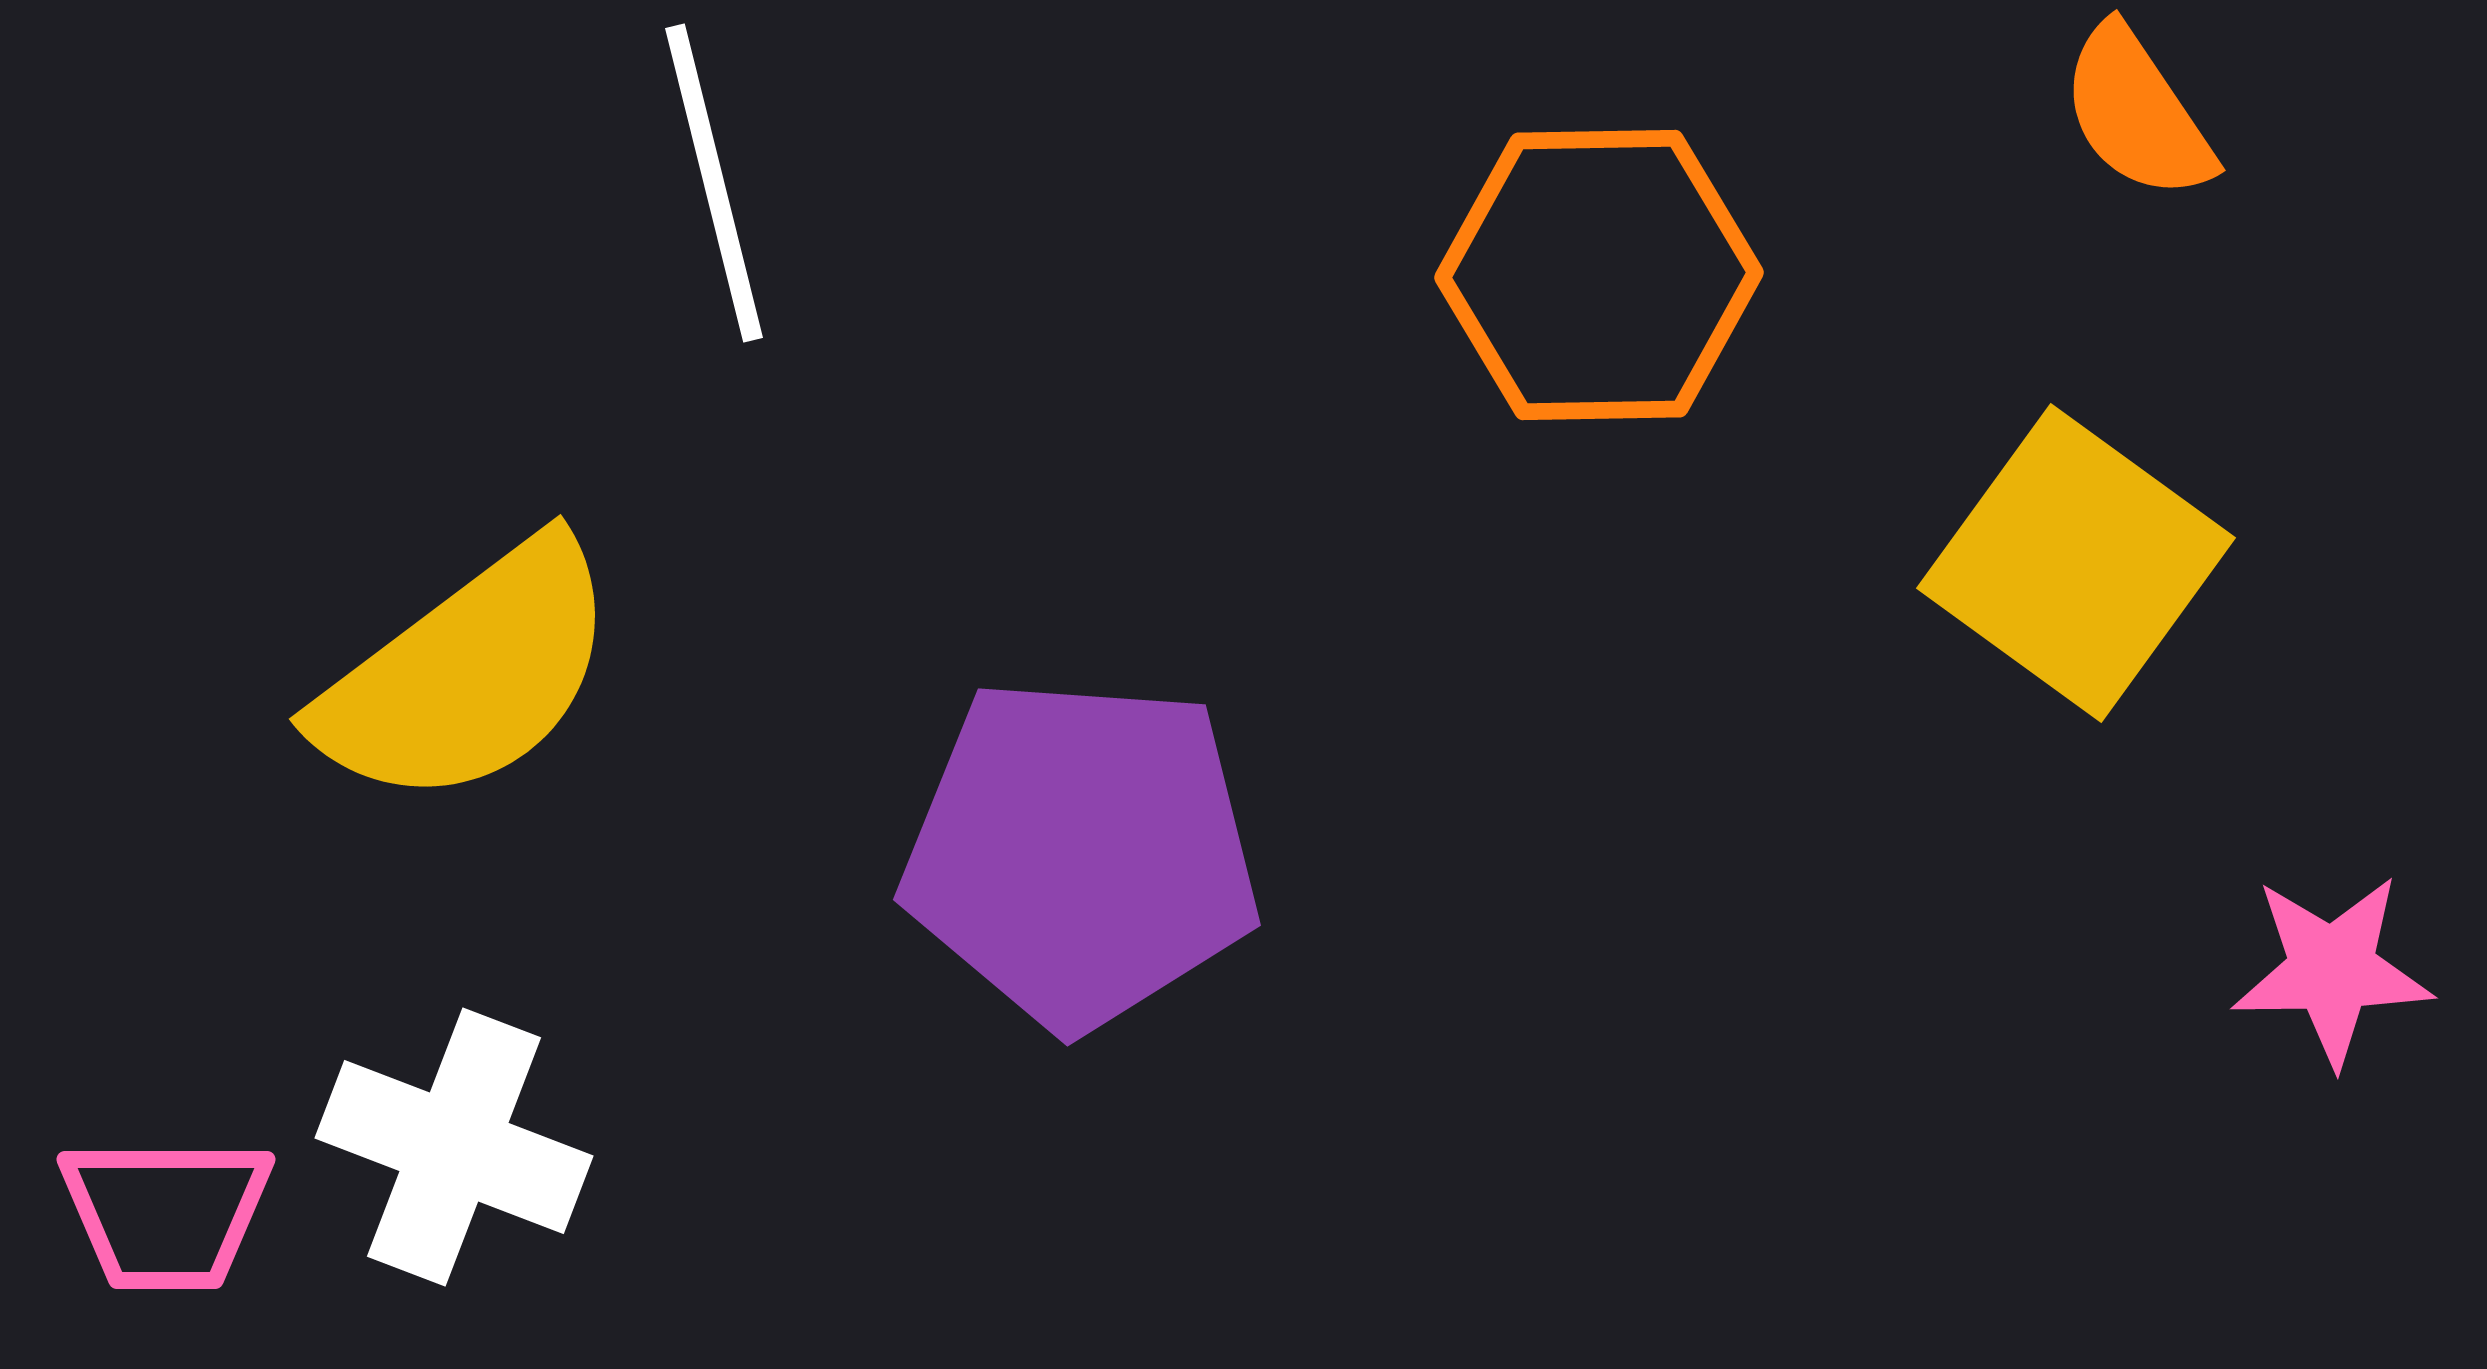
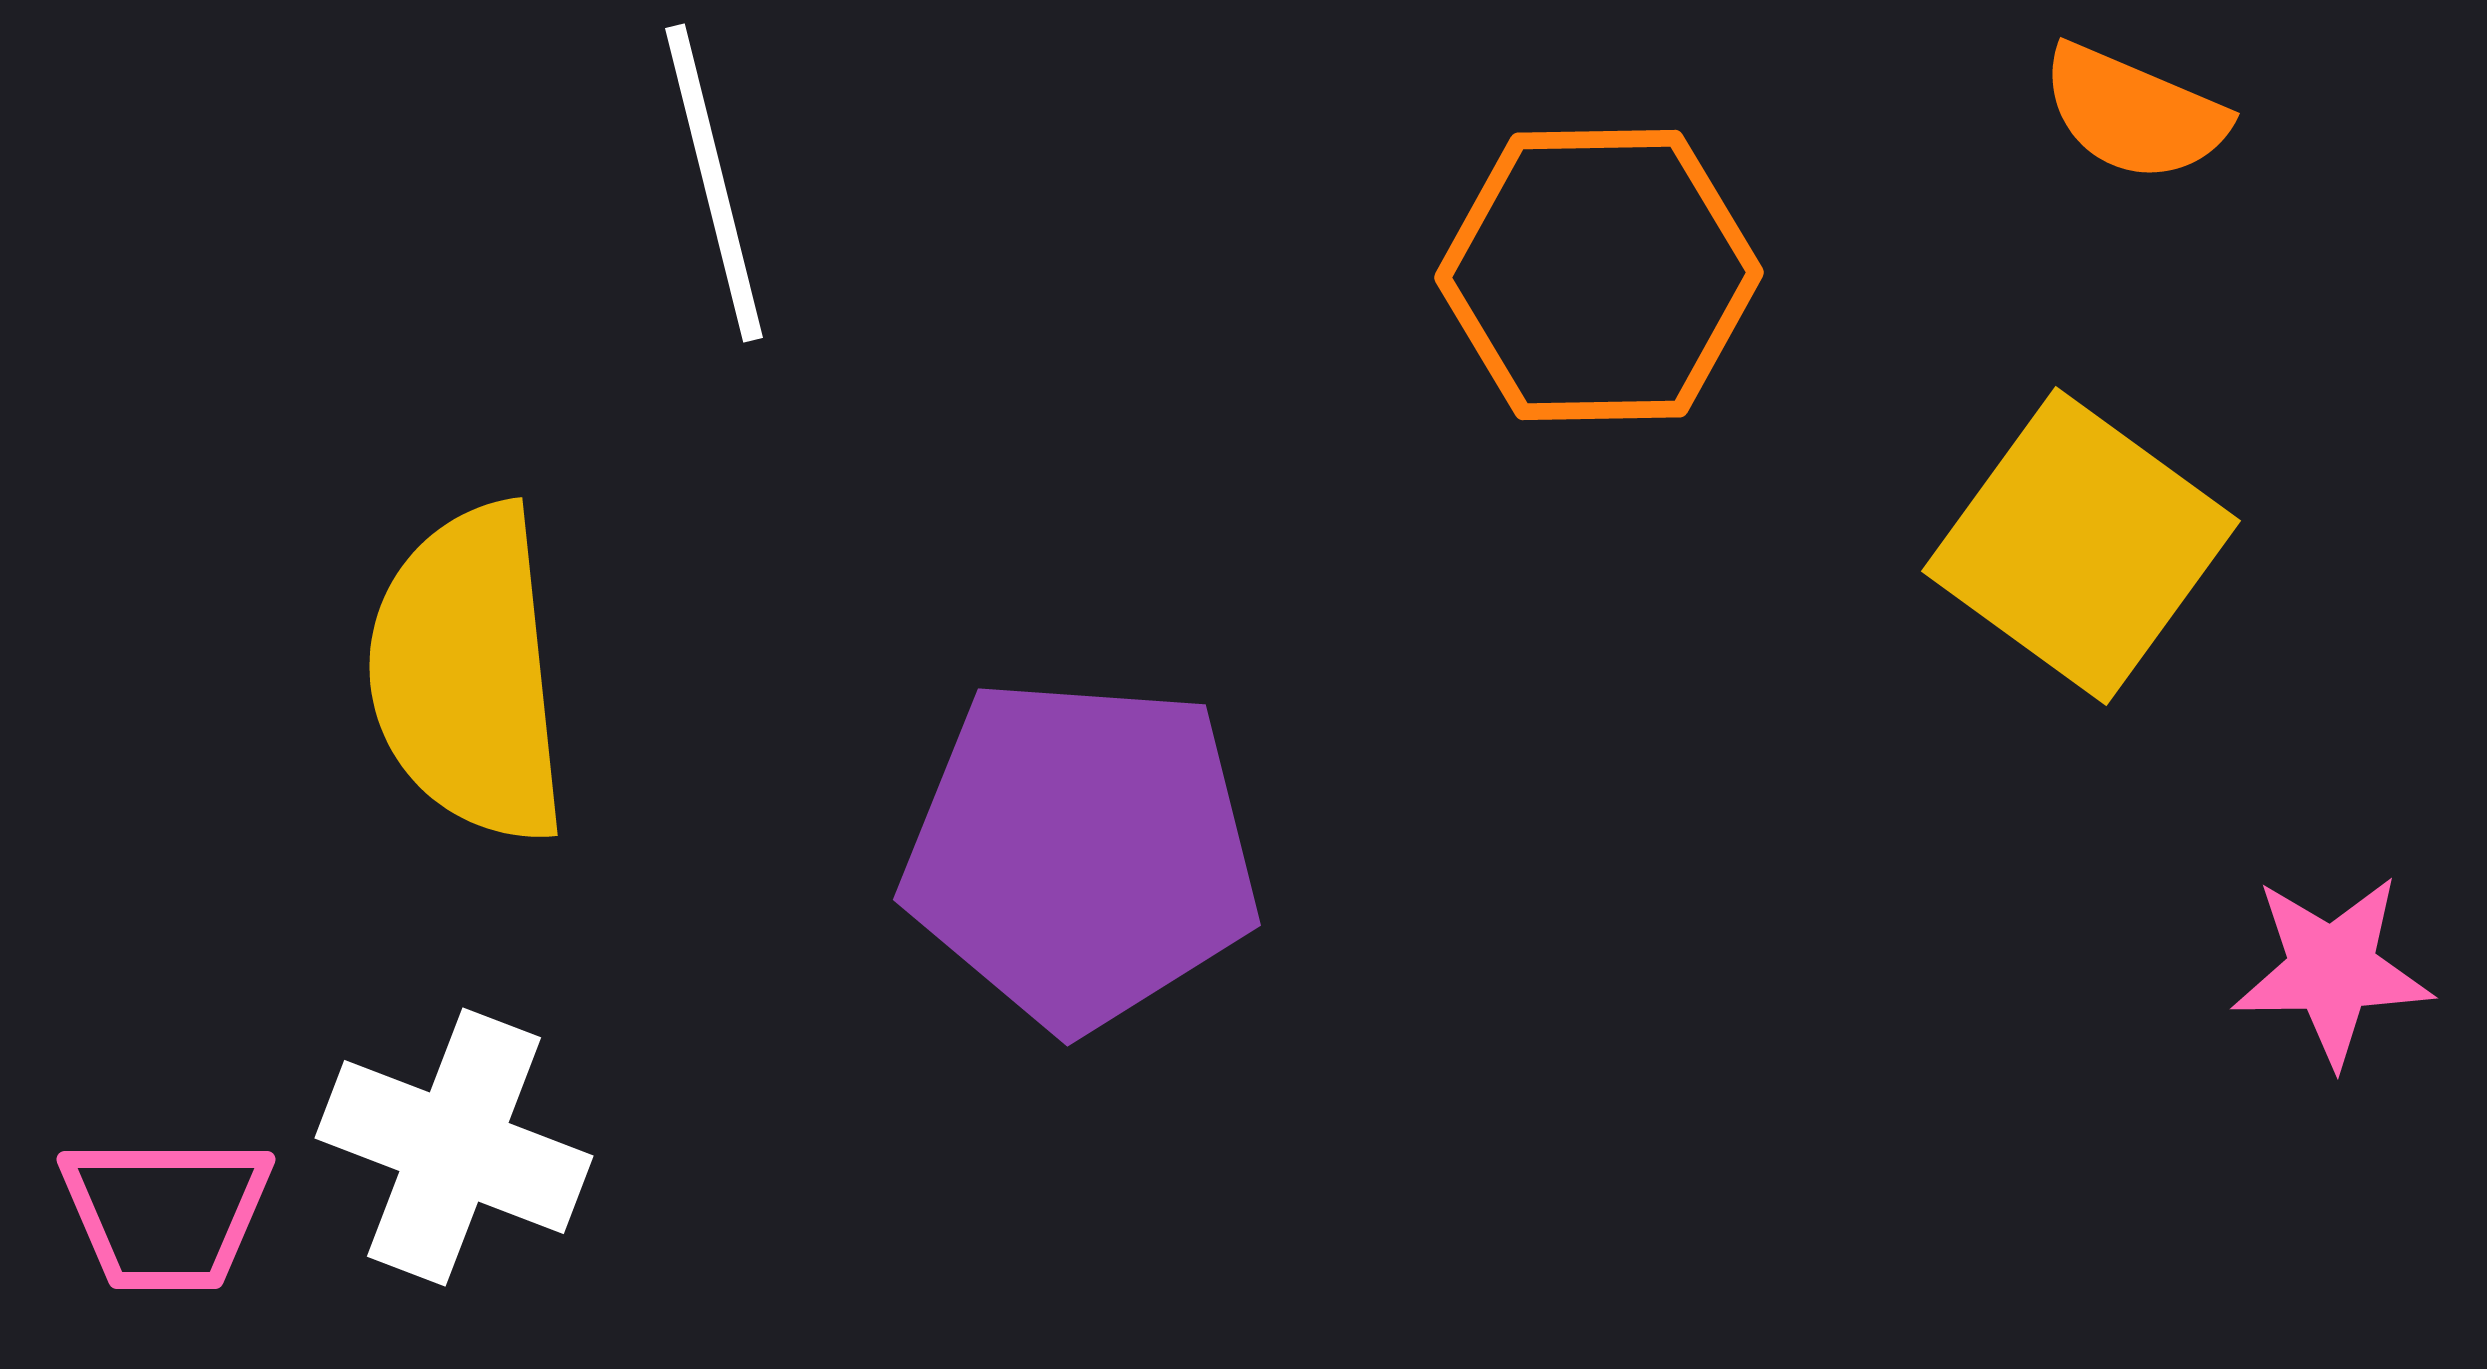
orange semicircle: moved 3 px left; rotated 33 degrees counterclockwise
yellow square: moved 5 px right, 17 px up
yellow semicircle: rotated 121 degrees clockwise
